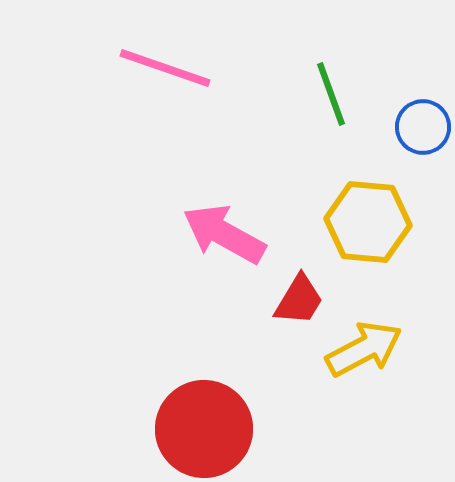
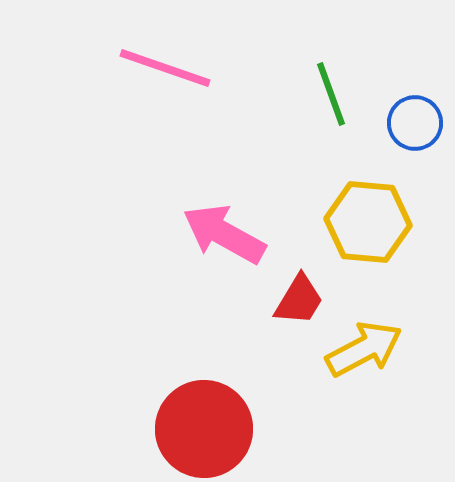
blue circle: moved 8 px left, 4 px up
